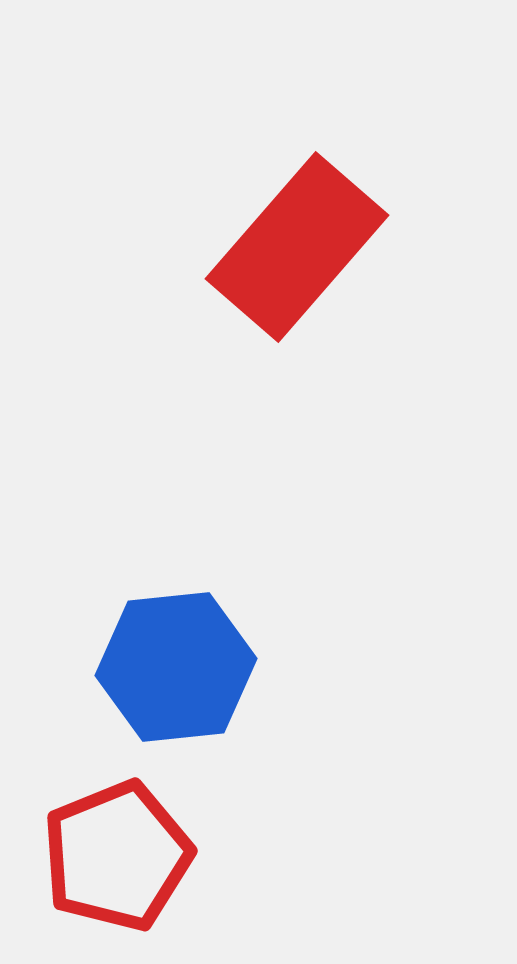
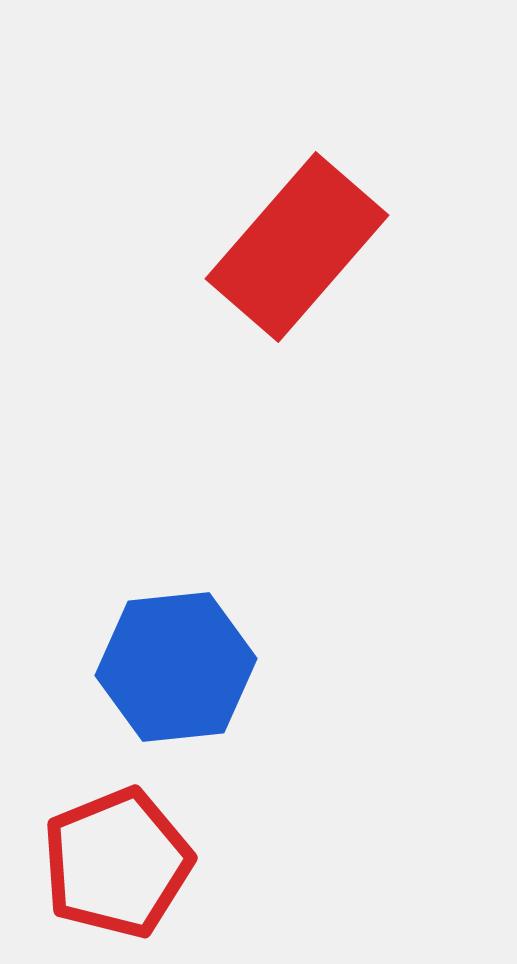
red pentagon: moved 7 px down
